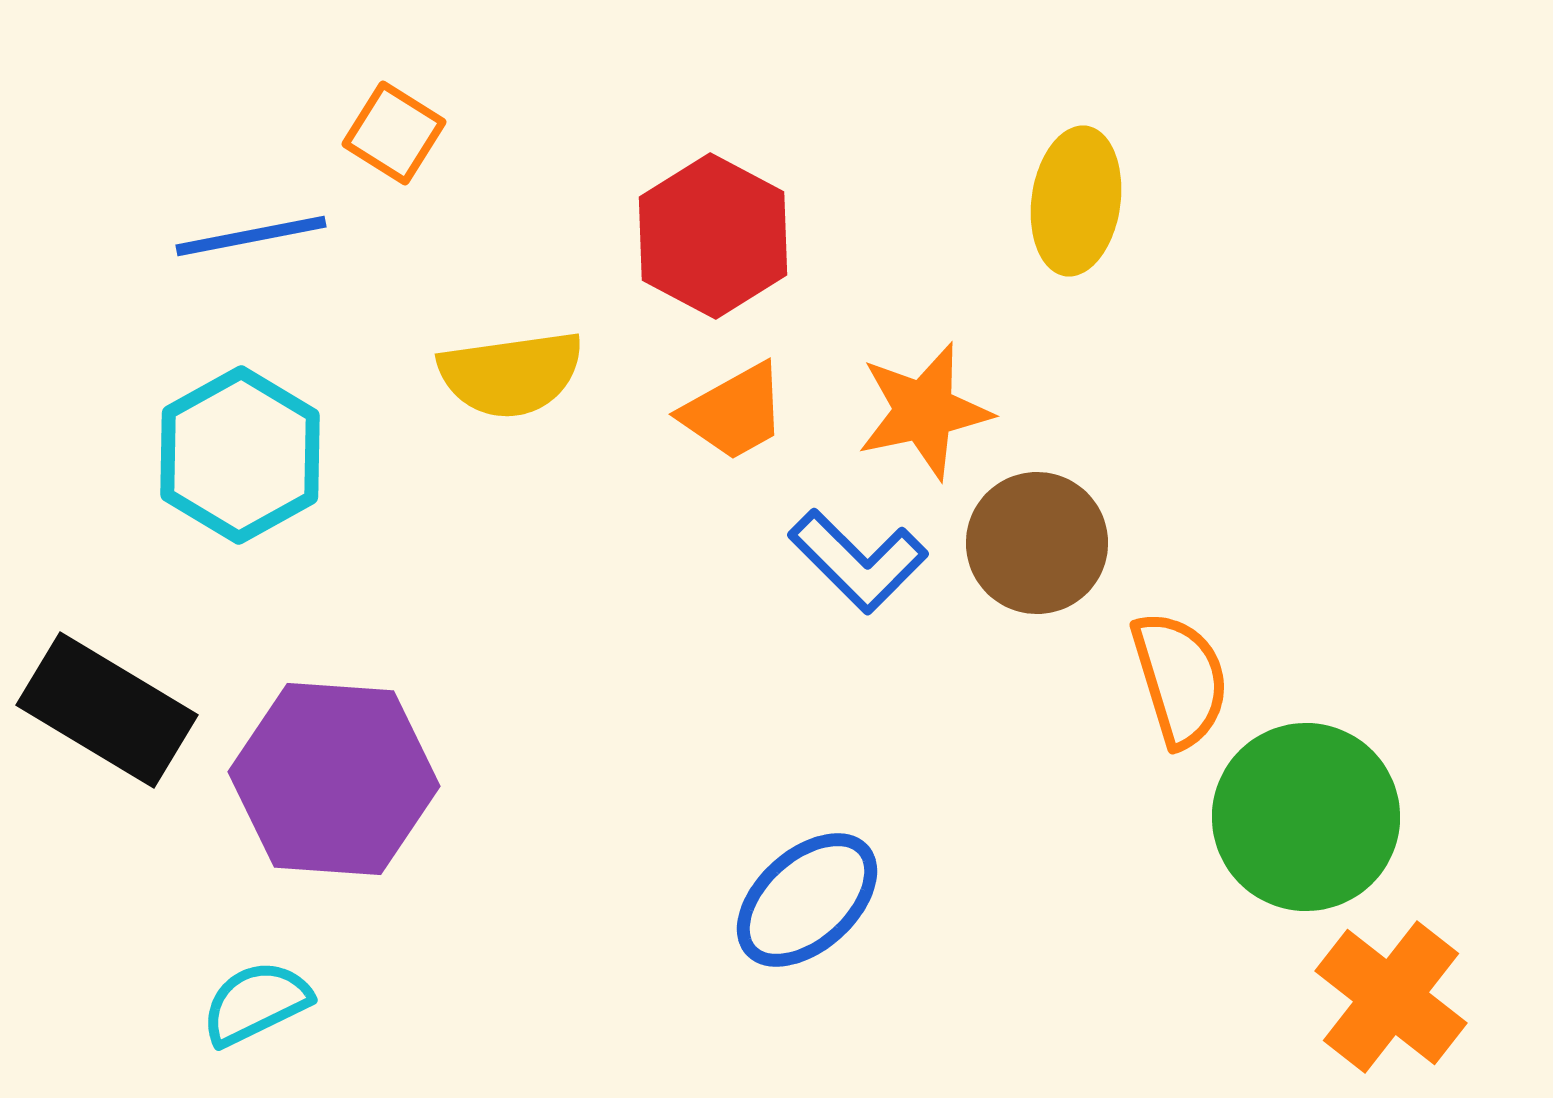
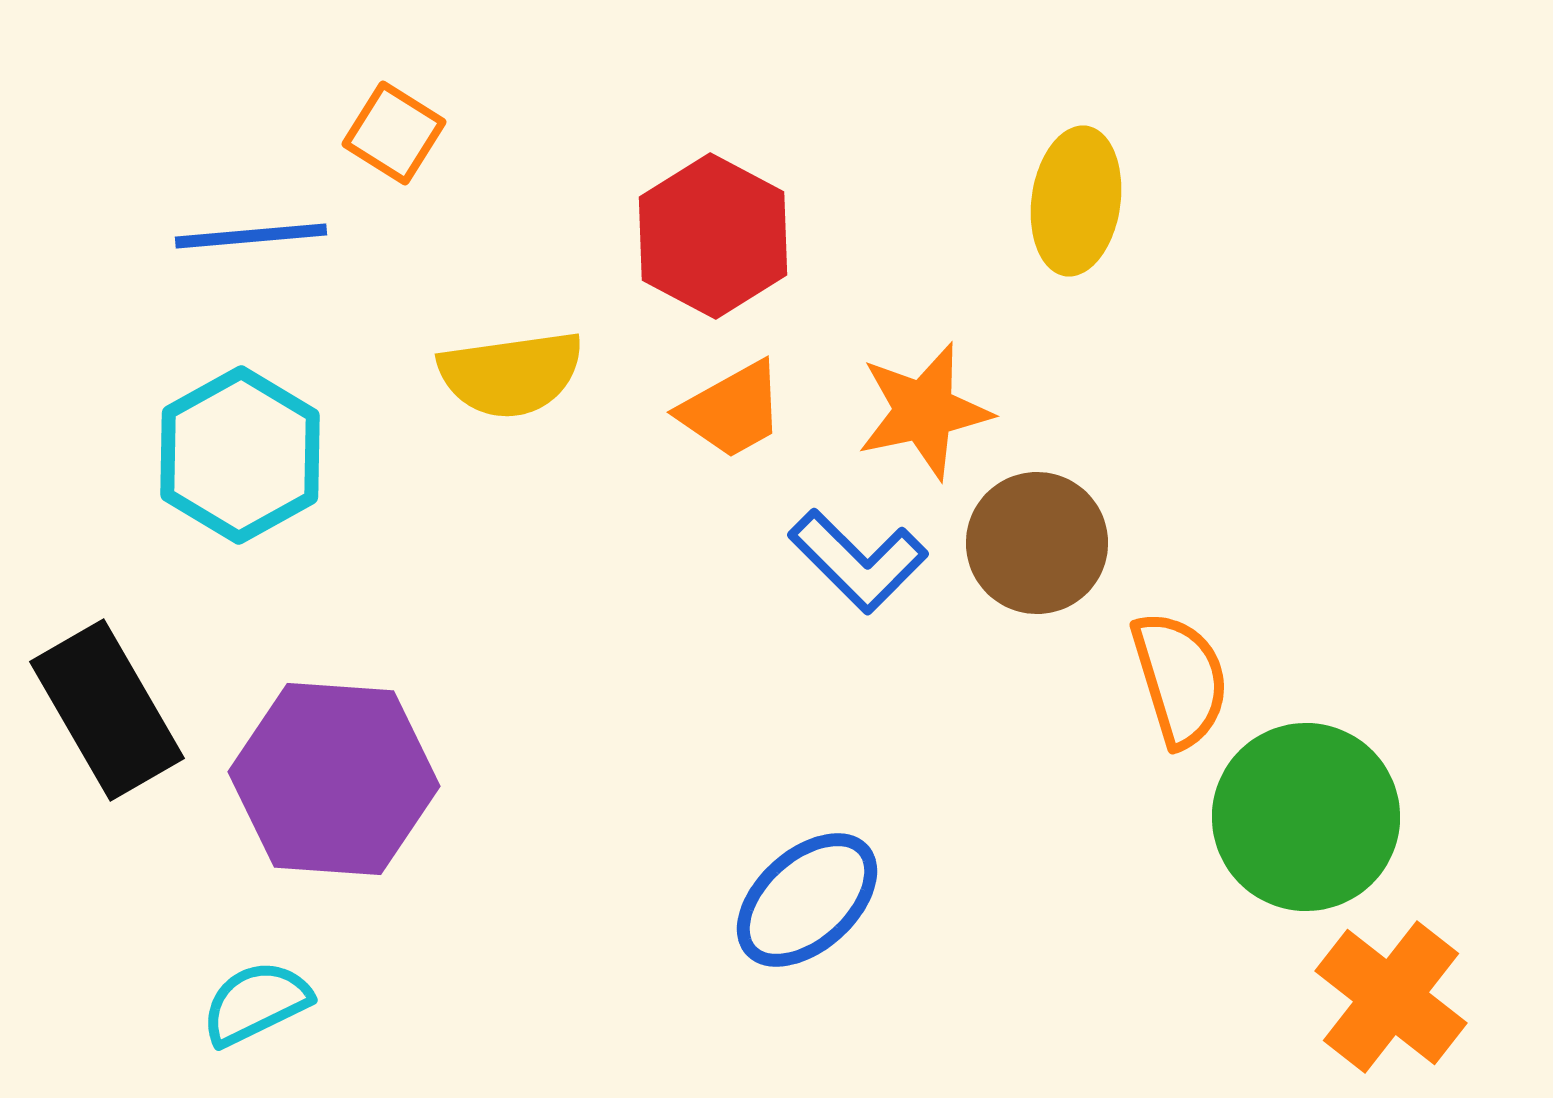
blue line: rotated 6 degrees clockwise
orange trapezoid: moved 2 px left, 2 px up
black rectangle: rotated 29 degrees clockwise
